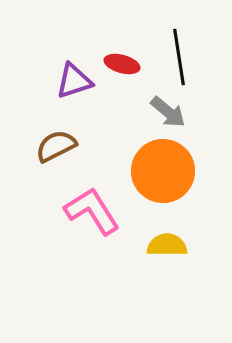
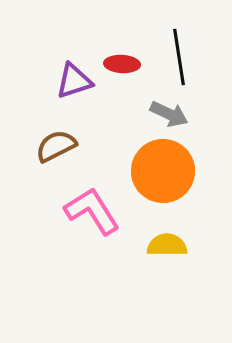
red ellipse: rotated 12 degrees counterclockwise
gray arrow: moved 1 px right, 2 px down; rotated 15 degrees counterclockwise
